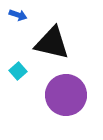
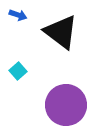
black triangle: moved 9 px right, 11 px up; rotated 24 degrees clockwise
purple circle: moved 10 px down
